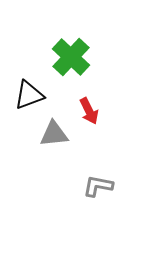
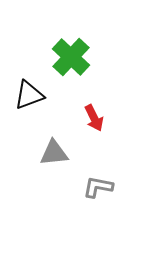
red arrow: moved 5 px right, 7 px down
gray triangle: moved 19 px down
gray L-shape: moved 1 px down
